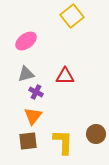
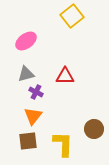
brown circle: moved 2 px left, 5 px up
yellow L-shape: moved 2 px down
